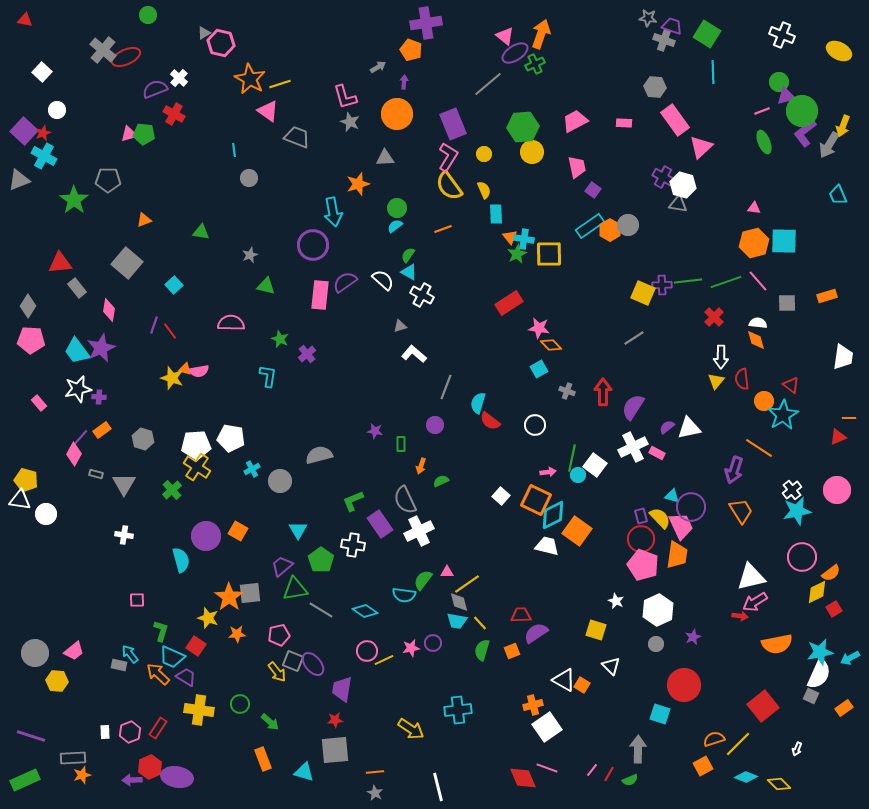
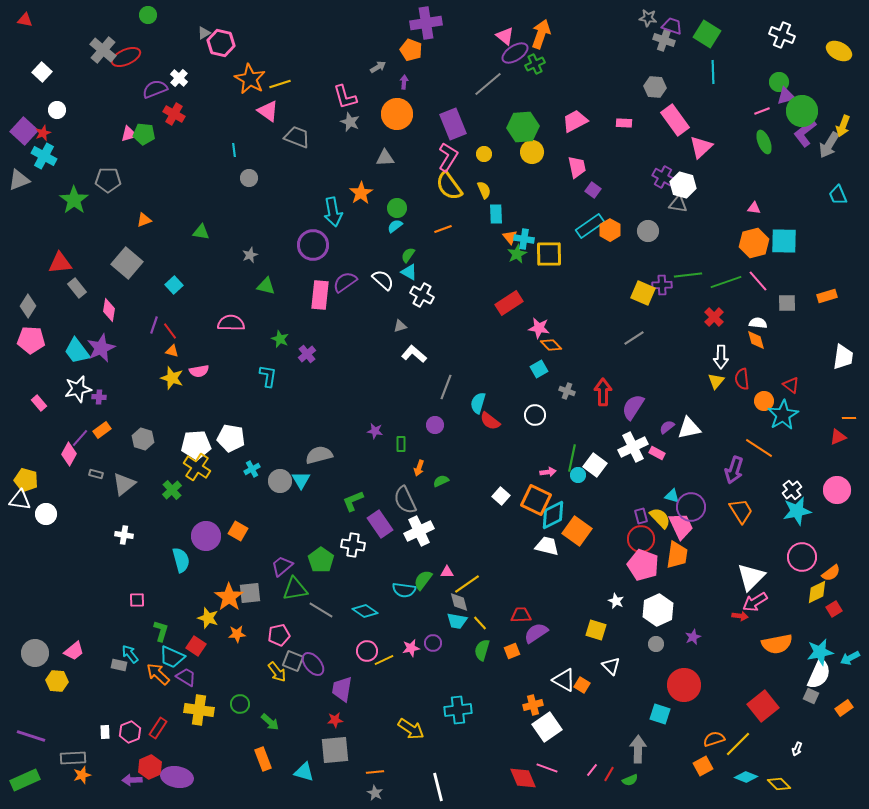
orange star at (358, 184): moved 3 px right, 9 px down; rotated 15 degrees counterclockwise
gray circle at (628, 225): moved 20 px right, 6 px down
green line at (688, 281): moved 6 px up
orange triangle at (185, 369): moved 13 px left, 18 px up
white circle at (535, 425): moved 10 px up
pink diamond at (74, 454): moved 5 px left
orange arrow at (421, 466): moved 2 px left, 2 px down
gray triangle at (124, 484): rotated 20 degrees clockwise
cyan triangle at (298, 530): moved 3 px right, 50 px up
white triangle at (751, 577): rotated 32 degrees counterclockwise
cyan semicircle at (404, 595): moved 5 px up
